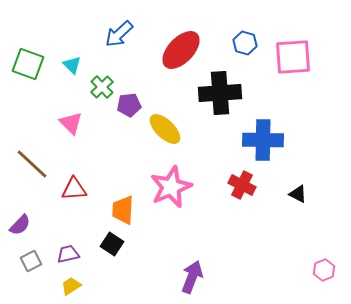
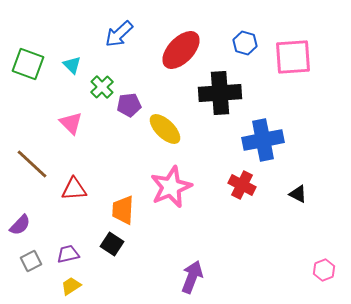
blue cross: rotated 12 degrees counterclockwise
